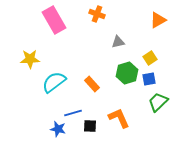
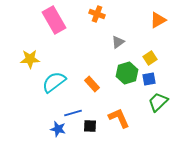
gray triangle: rotated 24 degrees counterclockwise
